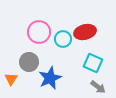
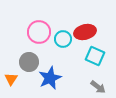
cyan square: moved 2 px right, 7 px up
